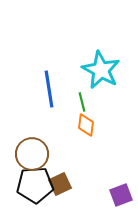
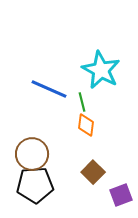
blue line: rotated 57 degrees counterclockwise
brown square: moved 33 px right, 12 px up; rotated 20 degrees counterclockwise
